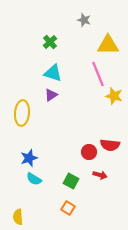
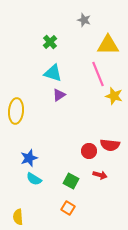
purple triangle: moved 8 px right
yellow ellipse: moved 6 px left, 2 px up
red circle: moved 1 px up
